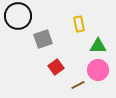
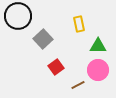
gray square: rotated 24 degrees counterclockwise
